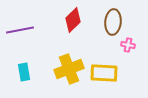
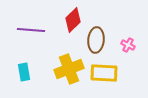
brown ellipse: moved 17 px left, 18 px down
purple line: moved 11 px right; rotated 16 degrees clockwise
pink cross: rotated 16 degrees clockwise
